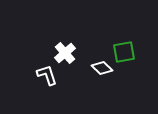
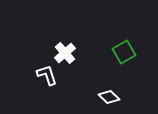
green square: rotated 20 degrees counterclockwise
white diamond: moved 7 px right, 29 px down
